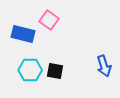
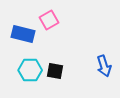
pink square: rotated 24 degrees clockwise
